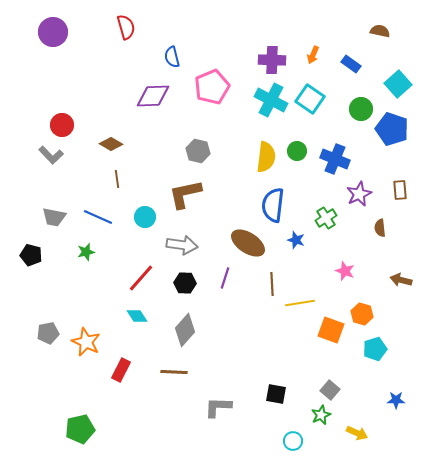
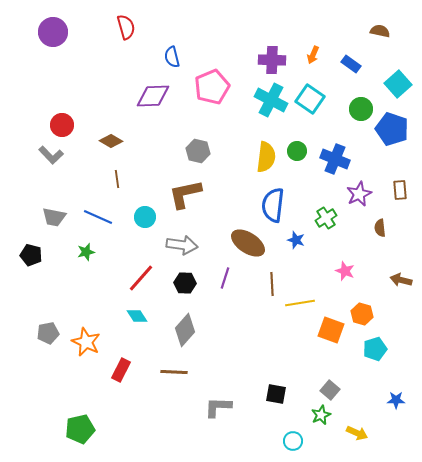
brown diamond at (111, 144): moved 3 px up
